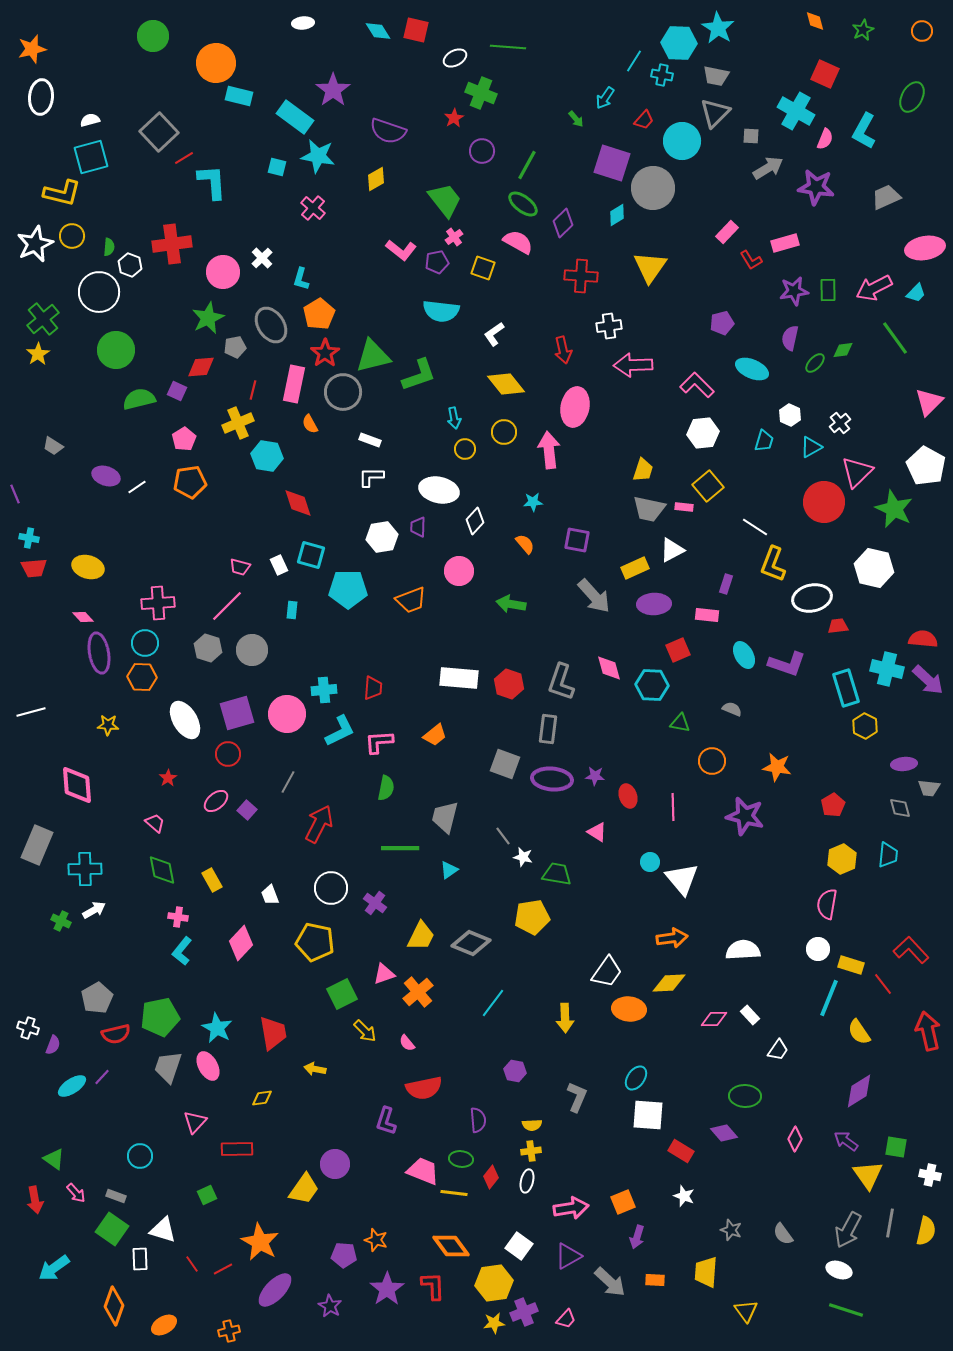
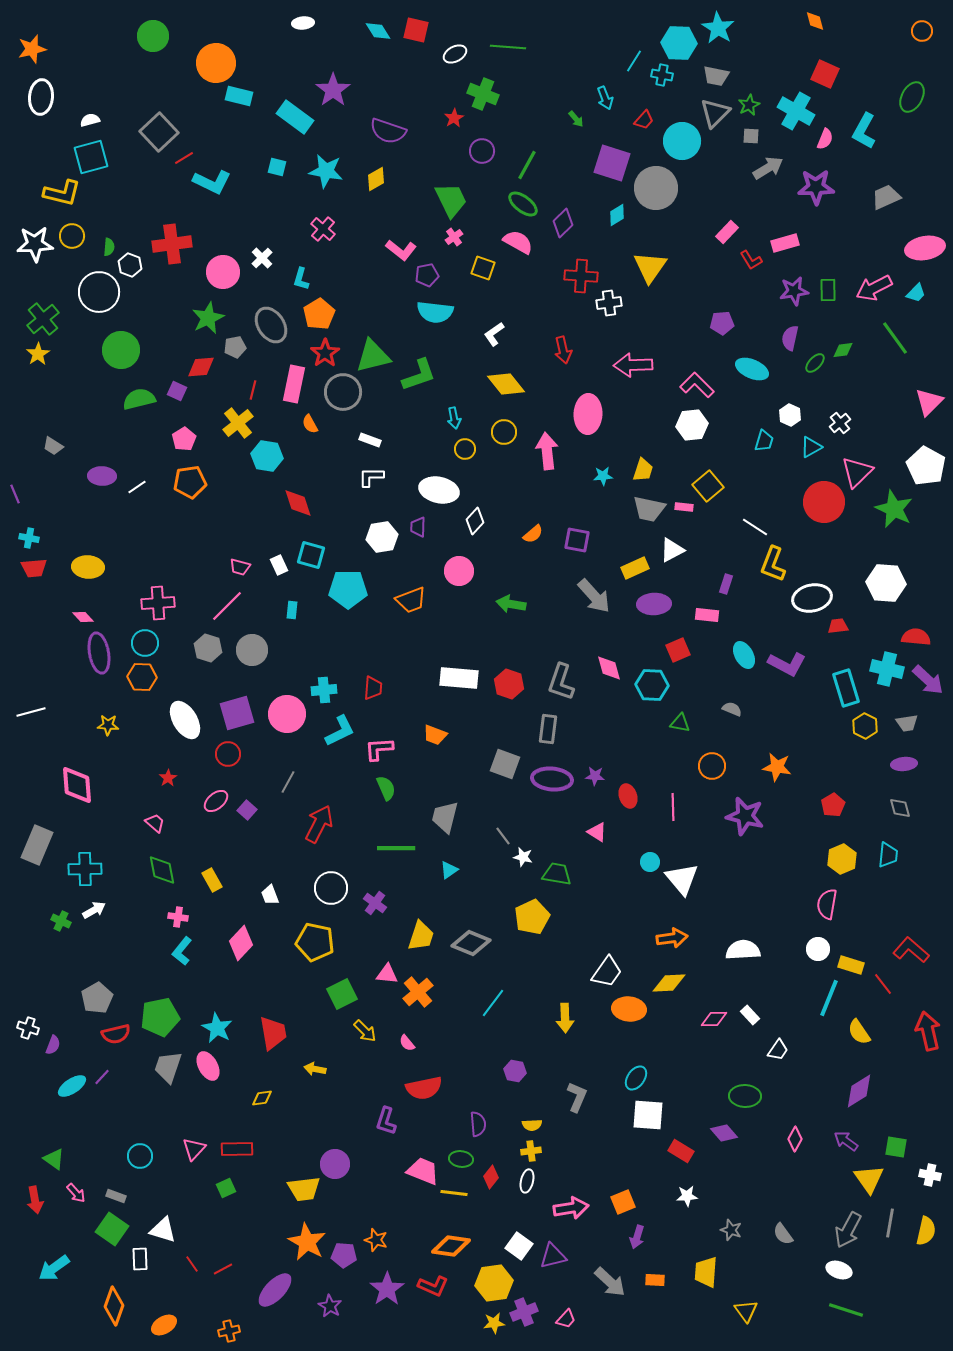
green star at (863, 30): moved 114 px left, 75 px down
white ellipse at (455, 58): moved 4 px up
green cross at (481, 93): moved 2 px right, 1 px down
cyan arrow at (605, 98): rotated 55 degrees counterclockwise
cyan star at (318, 156): moved 8 px right, 15 px down
cyan L-shape at (212, 182): rotated 120 degrees clockwise
purple star at (816, 187): rotated 9 degrees counterclockwise
gray circle at (653, 188): moved 3 px right
green trapezoid at (445, 200): moved 6 px right; rotated 12 degrees clockwise
pink cross at (313, 208): moved 10 px right, 21 px down
white star at (35, 244): rotated 21 degrees clockwise
purple pentagon at (437, 262): moved 10 px left, 13 px down
cyan semicircle at (441, 311): moved 6 px left, 1 px down
purple pentagon at (722, 323): rotated 10 degrees clockwise
white cross at (609, 326): moved 23 px up
green circle at (116, 350): moved 5 px right
pink ellipse at (575, 407): moved 13 px right, 7 px down; rotated 9 degrees counterclockwise
yellow cross at (238, 423): rotated 16 degrees counterclockwise
white hexagon at (703, 433): moved 11 px left, 8 px up
pink arrow at (549, 450): moved 2 px left, 1 px down
purple ellipse at (106, 476): moved 4 px left; rotated 16 degrees counterclockwise
cyan star at (533, 502): moved 70 px right, 26 px up
orange semicircle at (525, 544): moved 8 px right, 10 px up; rotated 90 degrees clockwise
yellow ellipse at (88, 567): rotated 12 degrees counterclockwise
white hexagon at (874, 568): moved 12 px right, 15 px down; rotated 9 degrees counterclockwise
red semicircle at (923, 639): moved 7 px left, 2 px up
purple L-shape at (787, 664): rotated 9 degrees clockwise
orange trapezoid at (435, 735): rotated 60 degrees clockwise
pink L-shape at (379, 742): moved 7 px down
orange circle at (712, 761): moved 5 px down
green semicircle at (386, 788): rotated 35 degrees counterclockwise
gray trapezoid at (929, 788): moved 22 px left, 65 px up; rotated 15 degrees counterclockwise
green line at (400, 848): moved 4 px left
yellow pentagon at (532, 917): rotated 16 degrees counterclockwise
yellow trapezoid at (421, 936): rotated 8 degrees counterclockwise
red L-shape at (911, 950): rotated 6 degrees counterclockwise
pink triangle at (384, 974): moved 3 px right; rotated 25 degrees clockwise
purple semicircle at (478, 1120): moved 4 px down
pink triangle at (195, 1122): moved 1 px left, 27 px down
yellow triangle at (868, 1175): moved 1 px right, 4 px down
yellow trapezoid at (304, 1189): rotated 48 degrees clockwise
green square at (207, 1195): moved 19 px right, 7 px up
white star at (684, 1196): moved 3 px right; rotated 25 degrees counterclockwise
orange star at (260, 1242): moved 47 px right
orange diamond at (451, 1246): rotated 45 degrees counterclockwise
purple triangle at (568, 1256): moved 15 px left; rotated 16 degrees clockwise
red L-shape at (433, 1286): rotated 116 degrees clockwise
